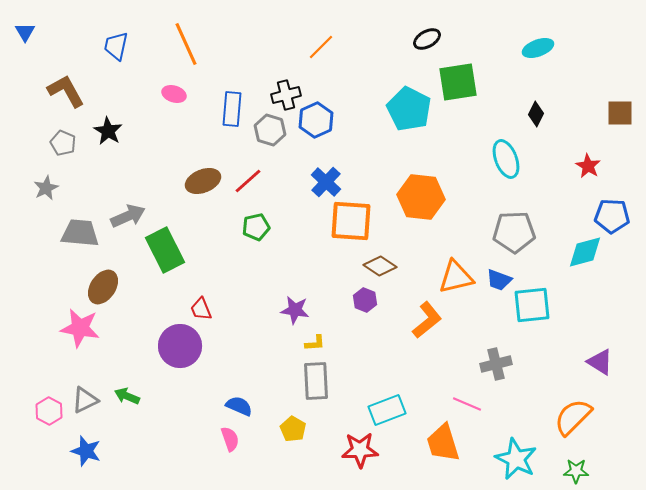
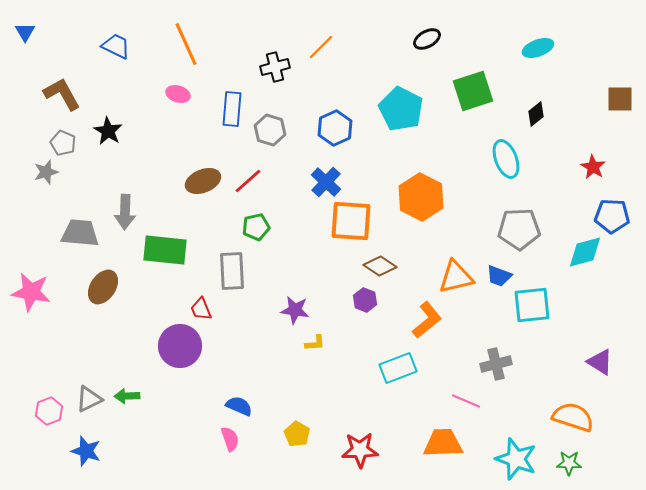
blue trapezoid at (116, 46): rotated 104 degrees clockwise
green square at (458, 82): moved 15 px right, 9 px down; rotated 9 degrees counterclockwise
brown L-shape at (66, 91): moved 4 px left, 3 px down
pink ellipse at (174, 94): moved 4 px right
black cross at (286, 95): moved 11 px left, 28 px up
cyan pentagon at (409, 109): moved 8 px left
brown square at (620, 113): moved 14 px up
black diamond at (536, 114): rotated 25 degrees clockwise
blue hexagon at (316, 120): moved 19 px right, 8 px down
red star at (588, 166): moved 5 px right, 1 px down
gray star at (46, 188): moved 16 px up; rotated 10 degrees clockwise
orange hexagon at (421, 197): rotated 21 degrees clockwise
gray arrow at (128, 216): moved 3 px left, 4 px up; rotated 116 degrees clockwise
gray pentagon at (514, 232): moved 5 px right, 3 px up
green rectangle at (165, 250): rotated 57 degrees counterclockwise
blue trapezoid at (499, 280): moved 4 px up
pink star at (80, 328): moved 49 px left, 36 px up
gray rectangle at (316, 381): moved 84 px left, 110 px up
green arrow at (127, 396): rotated 25 degrees counterclockwise
gray triangle at (85, 400): moved 4 px right, 1 px up
pink line at (467, 404): moved 1 px left, 3 px up
cyan rectangle at (387, 410): moved 11 px right, 42 px up
pink hexagon at (49, 411): rotated 12 degrees clockwise
orange semicircle at (573, 417): rotated 63 degrees clockwise
yellow pentagon at (293, 429): moved 4 px right, 5 px down
orange trapezoid at (443, 443): rotated 105 degrees clockwise
cyan star at (516, 459): rotated 6 degrees counterclockwise
green star at (576, 471): moved 7 px left, 8 px up
